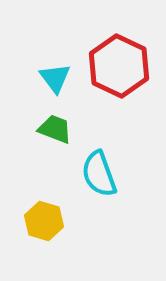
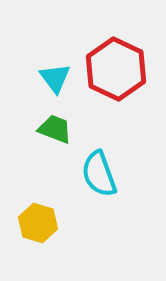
red hexagon: moved 3 px left, 3 px down
yellow hexagon: moved 6 px left, 2 px down
